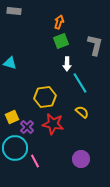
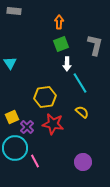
orange arrow: rotated 16 degrees counterclockwise
green square: moved 3 px down
cyan triangle: rotated 40 degrees clockwise
purple circle: moved 2 px right, 3 px down
